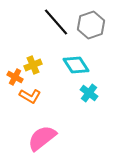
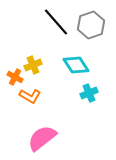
cyan cross: rotated 30 degrees clockwise
